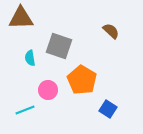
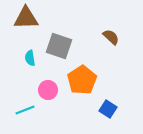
brown triangle: moved 5 px right
brown semicircle: moved 6 px down
orange pentagon: rotated 8 degrees clockwise
